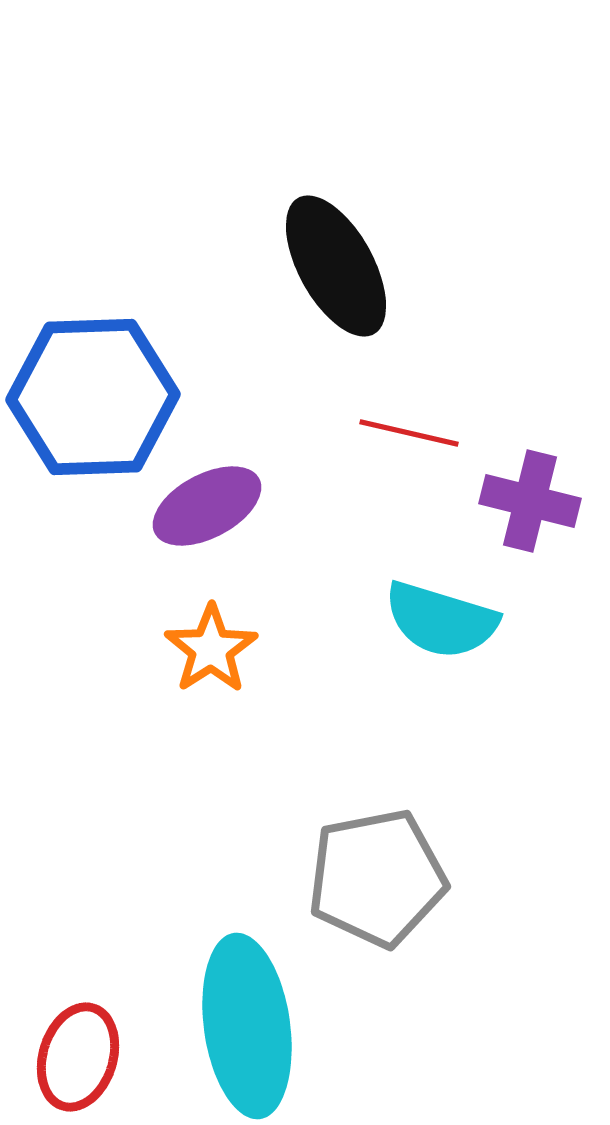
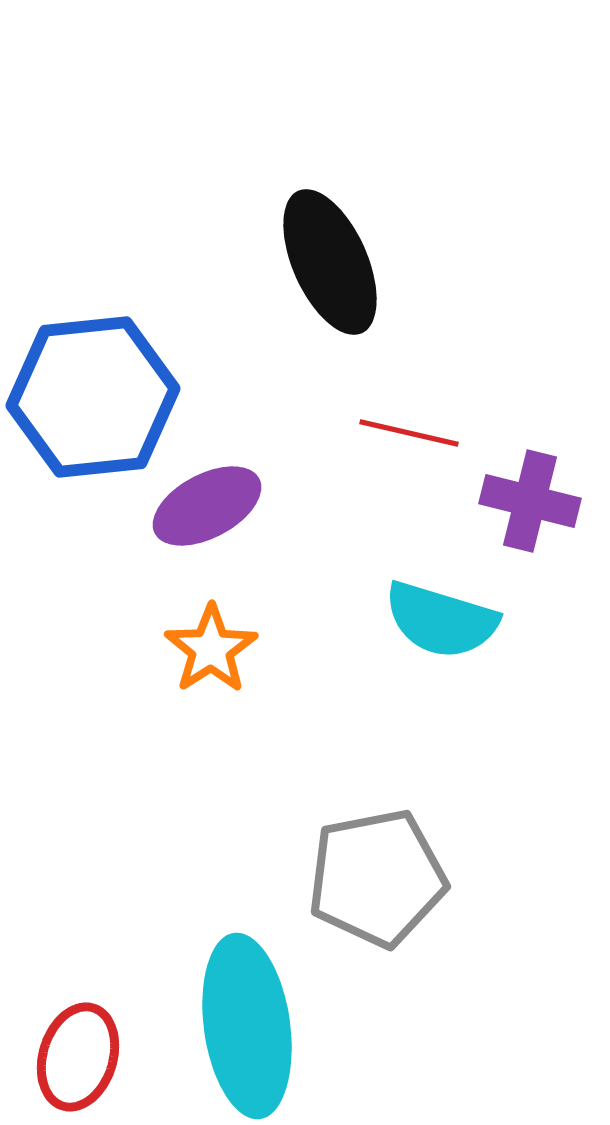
black ellipse: moved 6 px left, 4 px up; rotated 5 degrees clockwise
blue hexagon: rotated 4 degrees counterclockwise
